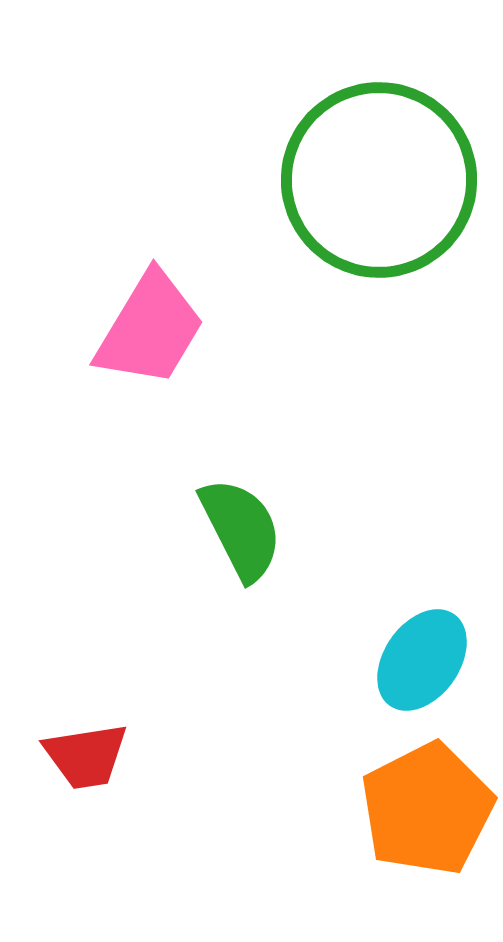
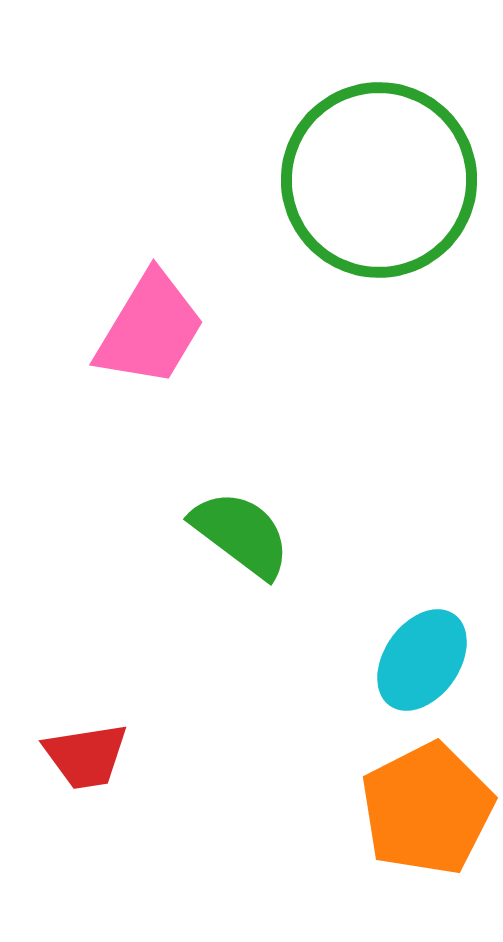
green semicircle: moved 5 px down; rotated 26 degrees counterclockwise
